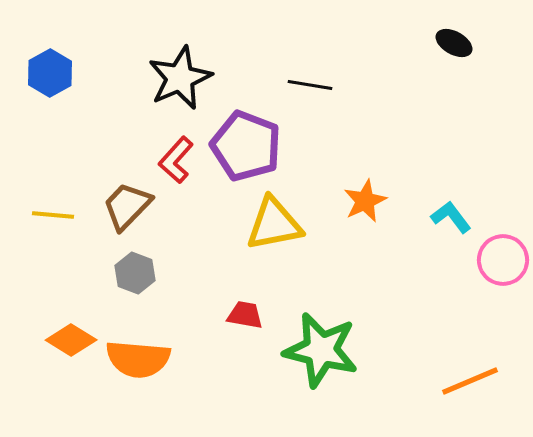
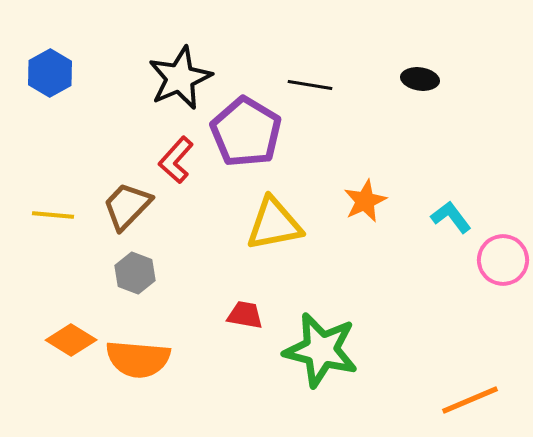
black ellipse: moved 34 px left, 36 px down; rotated 21 degrees counterclockwise
purple pentagon: moved 14 px up; rotated 10 degrees clockwise
orange line: moved 19 px down
